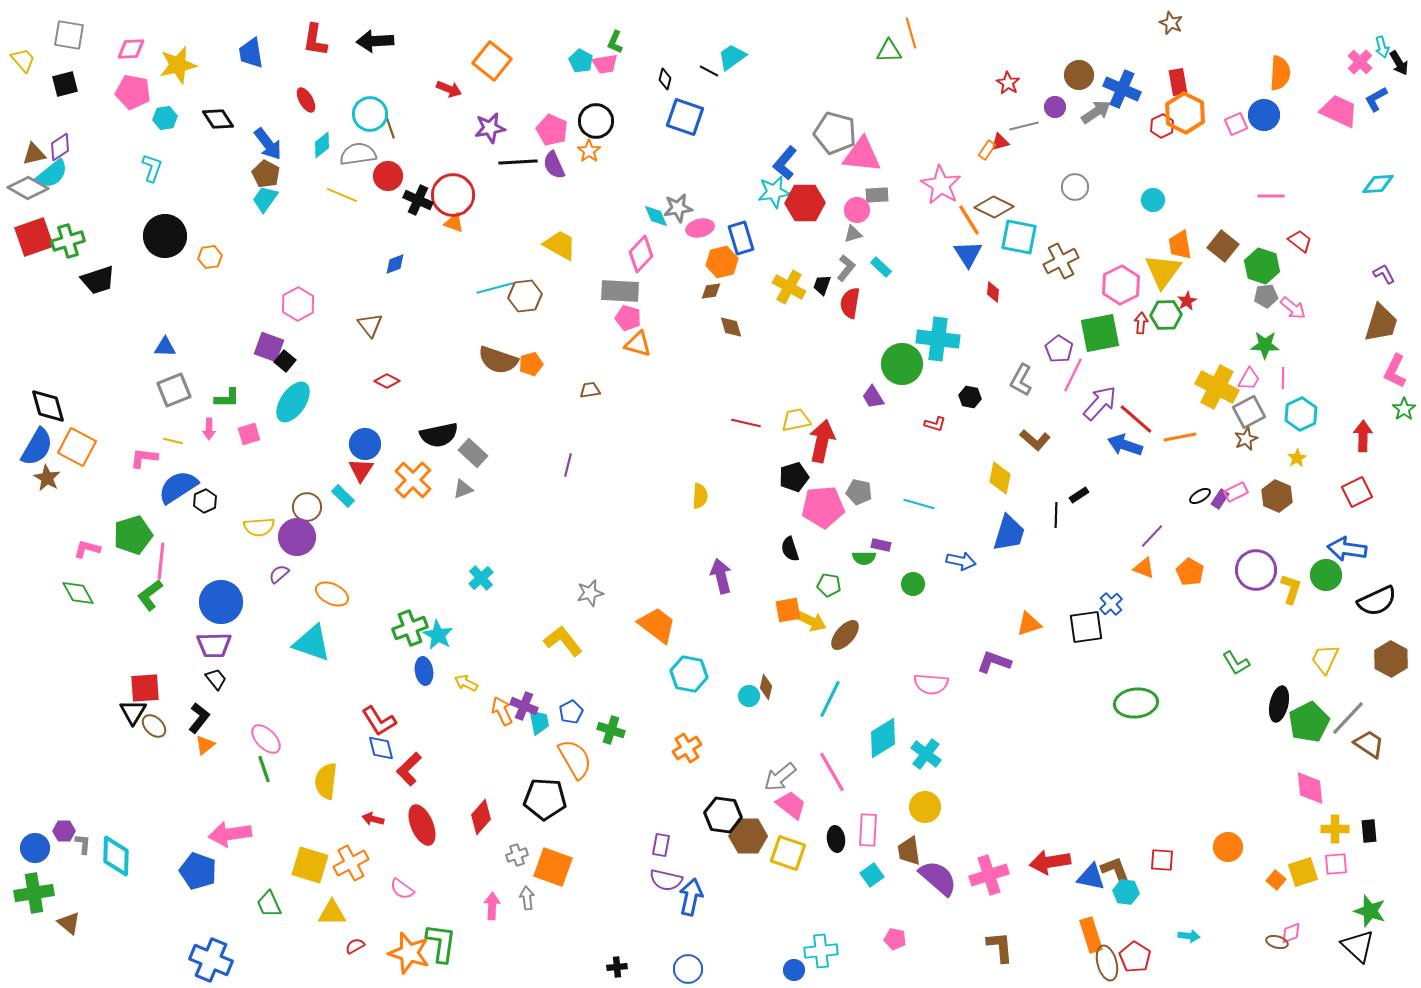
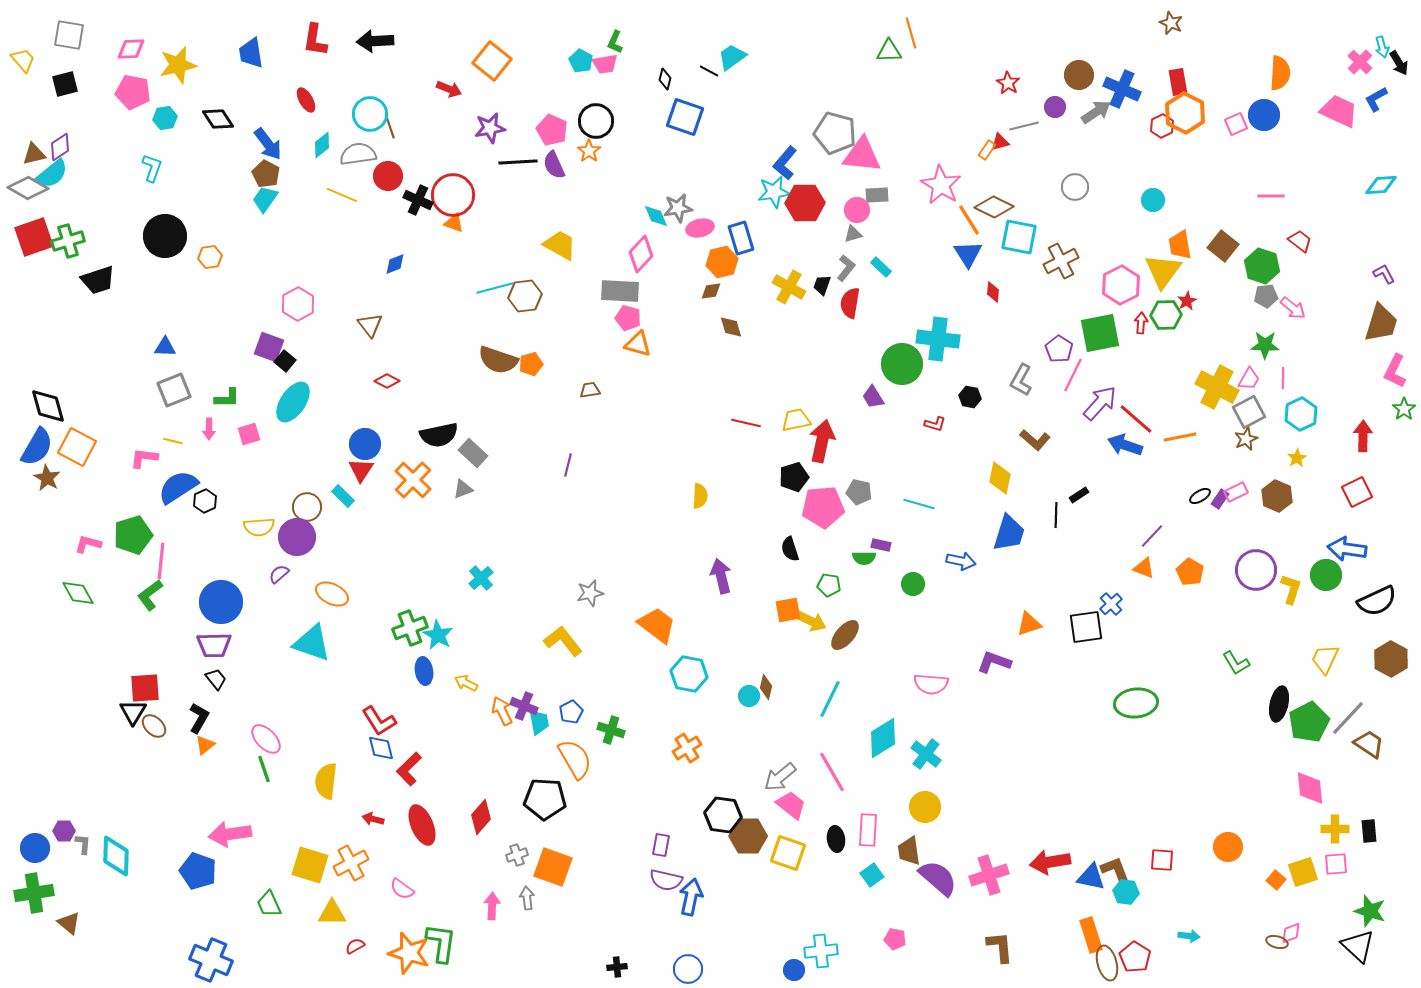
cyan diamond at (1378, 184): moved 3 px right, 1 px down
pink L-shape at (87, 549): moved 1 px right, 5 px up
black L-shape at (199, 718): rotated 8 degrees counterclockwise
